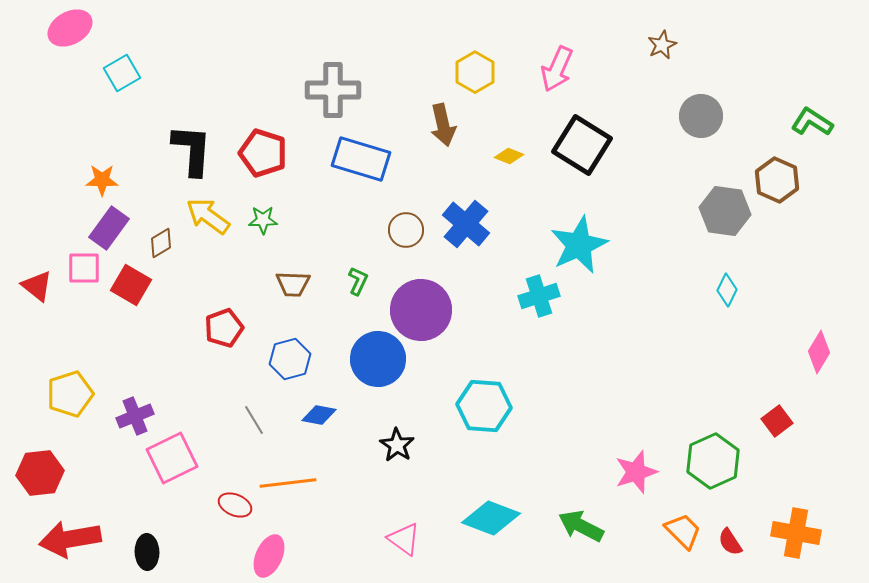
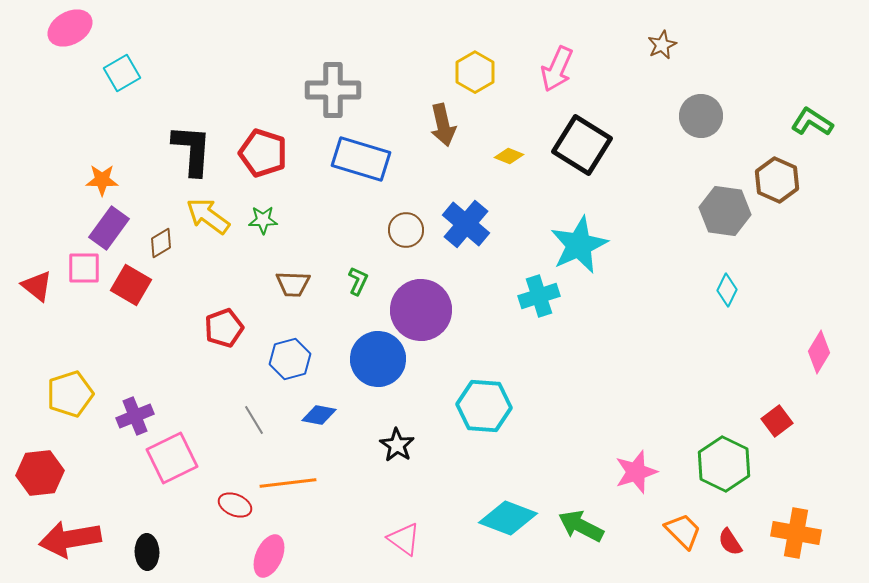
green hexagon at (713, 461): moved 11 px right, 3 px down; rotated 10 degrees counterclockwise
cyan diamond at (491, 518): moved 17 px right
